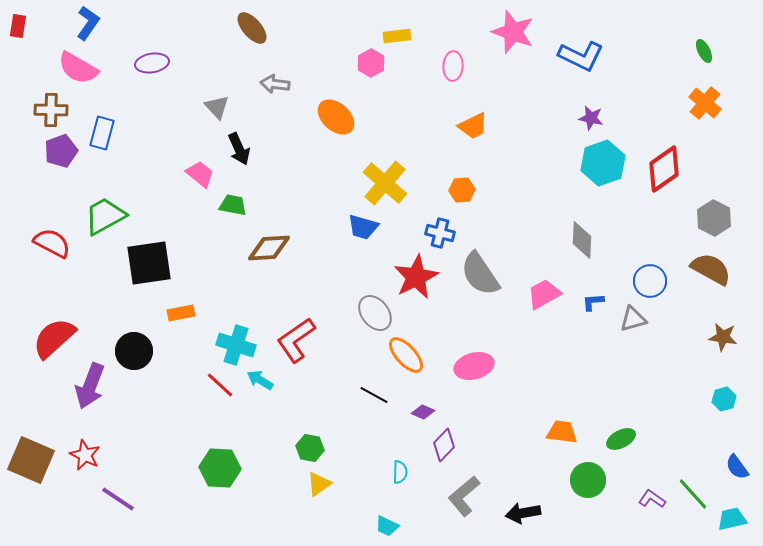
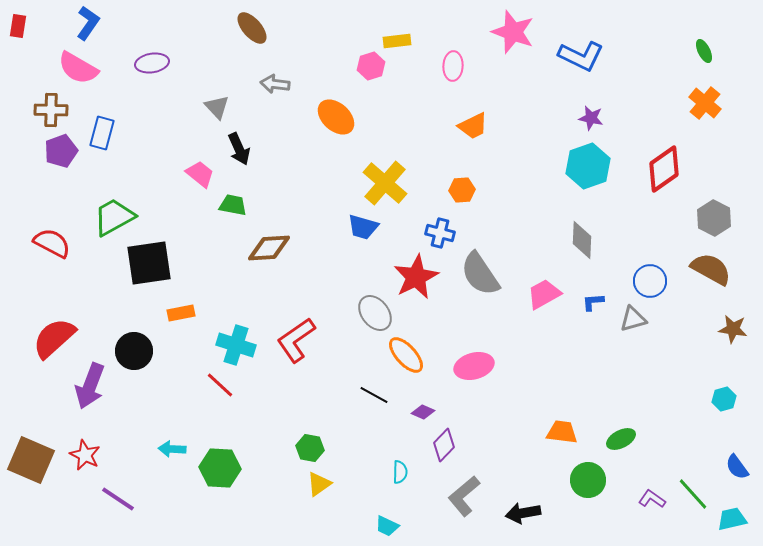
yellow rectangle at (397, 36): moved 5 px down
pink hexagon at (371, 63): moved 3 px down; rotated 12 degrees clockwise
cyan hexagon at (603, 163): moved 15 px left, 3 px down
green trapezoid at (105, 216): moved 9 px right, 1 px down
brown star at (723, 337): moved 10 px right, 8 px up
cyan arrow at (260, 380): moved 88 px left, 69 px down; rotated 28 degrees counterclockwise
